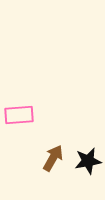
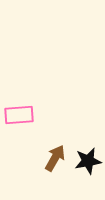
brown arrow: moved 2 px right
